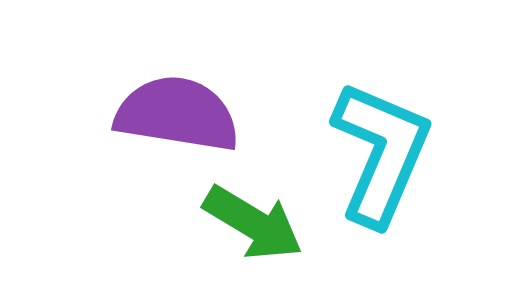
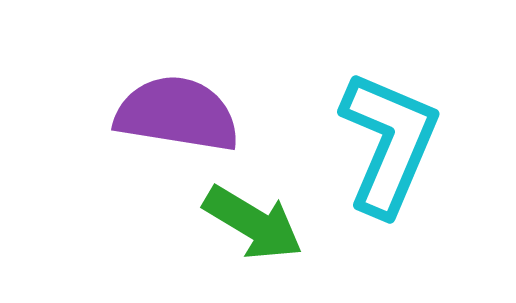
cyan L-shape: moved 8 px right, 10 px up
